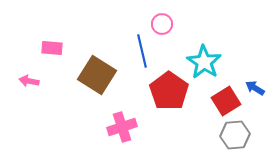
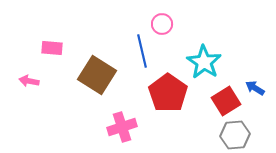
red pentagon: moved 1 px left, 2 px down
